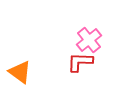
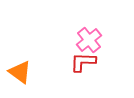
red L-shape: moved 3 px right
